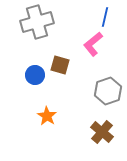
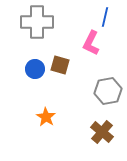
gray cross: rotated 16 degrees clockwise
pink L-shape: moved 2 px left, 1 px up; rotated 25 degrees counterclockwise
blue circle: moved 6 px up
gray hexagon: rotated 8 degrees clockwise
orange star: moved 1 px left, 1 px down
